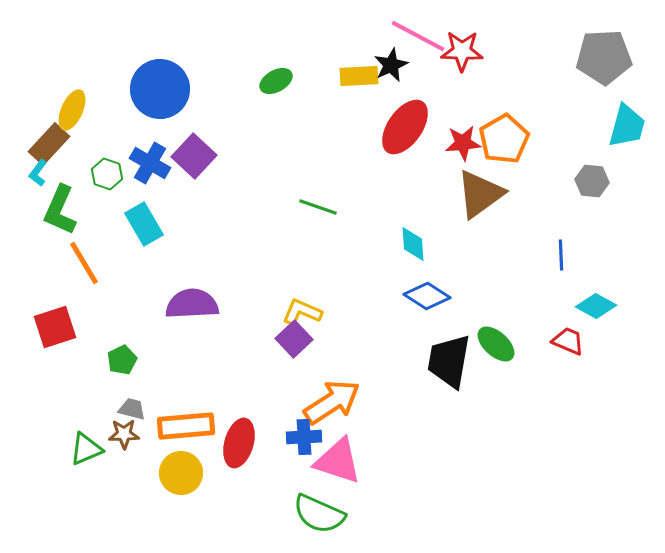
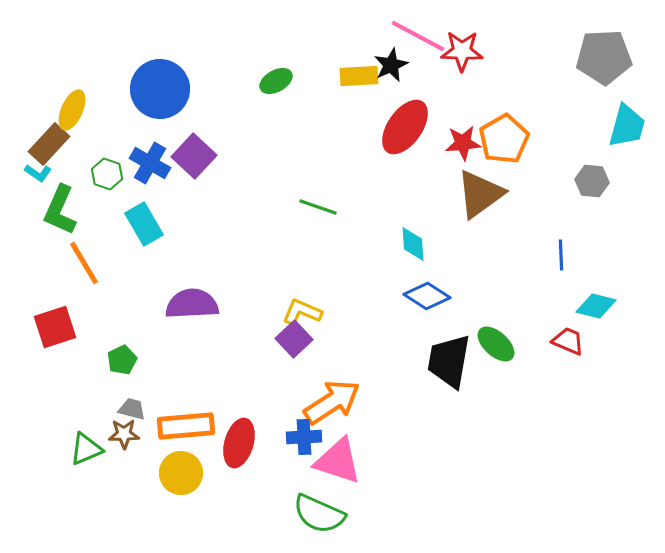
cyan L-shape at (38, 173): rotated 92 degrees counterclockwise
cyan diamond at (596, 306): rotated 15 degrees counterclockwise
